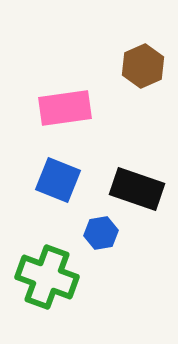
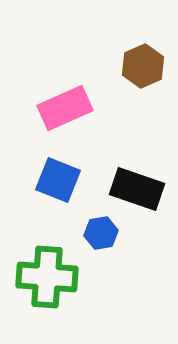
pink rectangle: rotated 16 degrees counterclockwise
green cross: rotated 16 degrees counterclockwise
